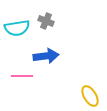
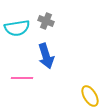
blue arrow: rotated 80 degrees clockwise
pink line: moved 2 px down
